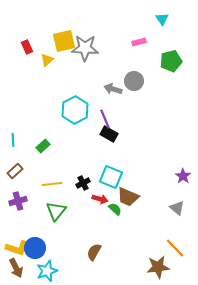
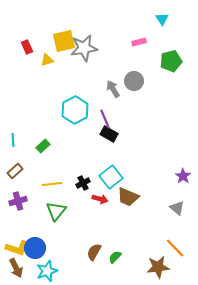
gray star: moved 1 px left; rotated 12 degrees counterclockwise
yellow triangle: rotated 24 degrees clockwise
gray arrow: rotated 42 degrees clockwise
cyan square: rotated 30 degrees clockwise
green semicircle: moved 48 px down; rotated 88 degrees counterclockwise
